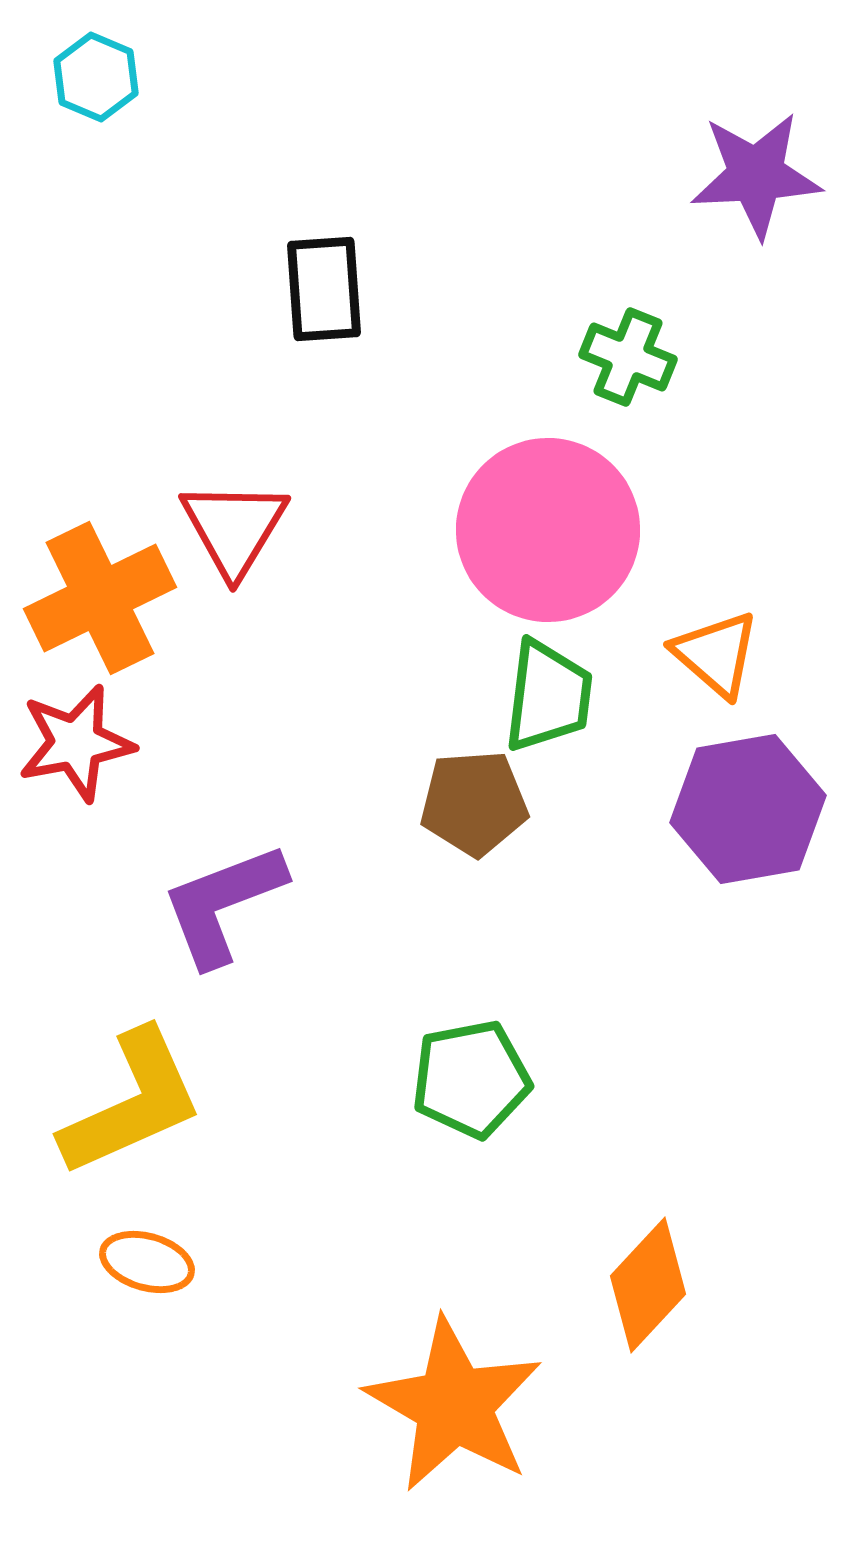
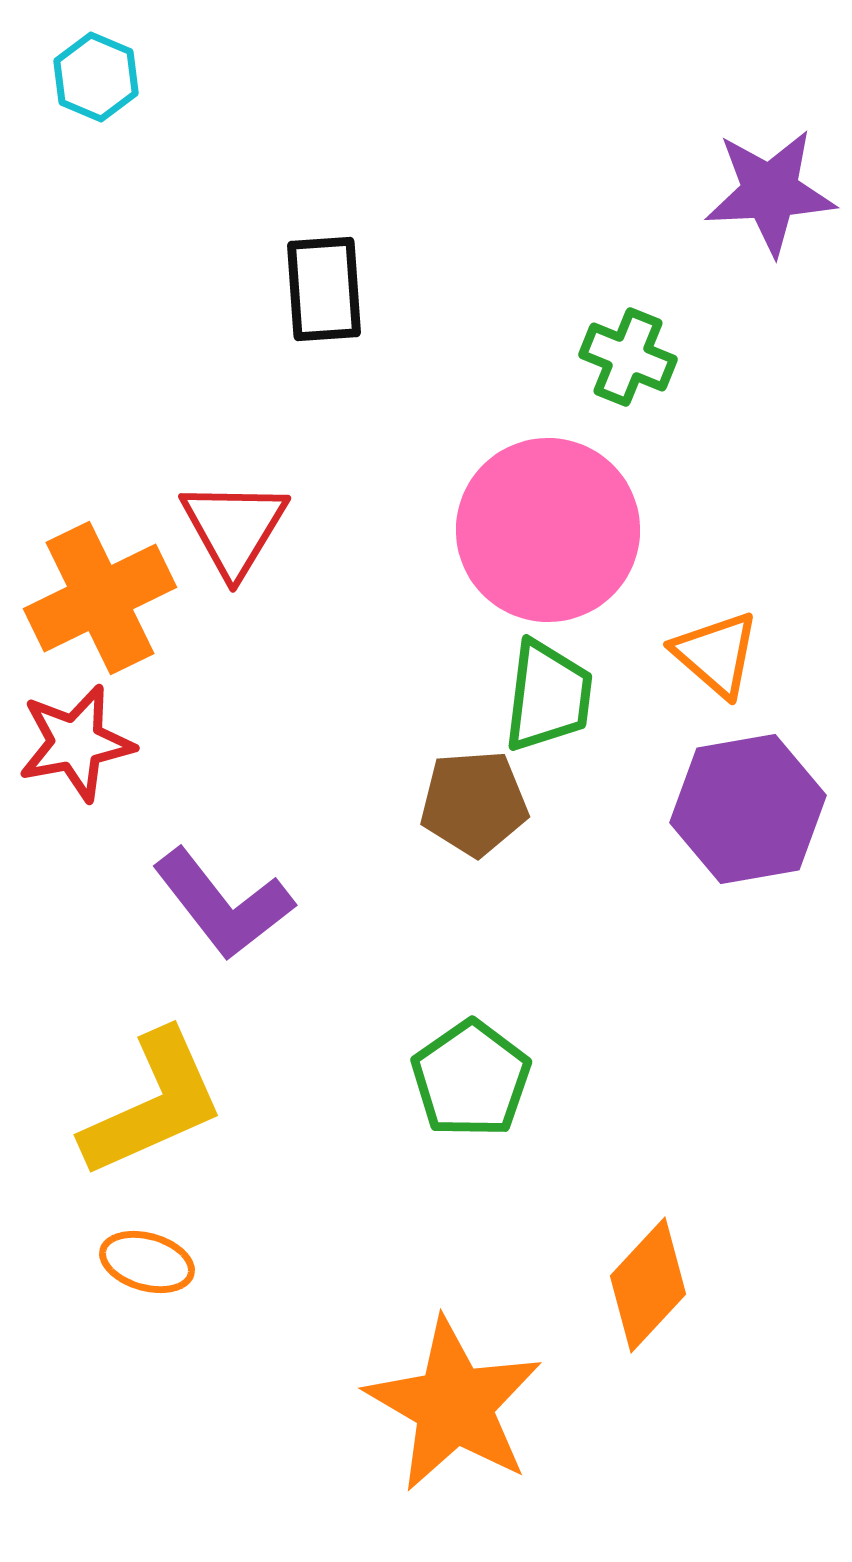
purple star: moved 14 px right, 17 px down
purple L-shape: rotated 107 degrees counterclockwise
green pentagon: rotated 24 degrees counterclockwise
yellow L-shape: moved 21 px right, 1 px down
